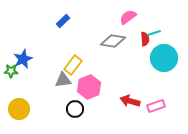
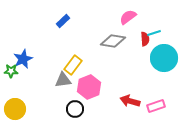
yellow circle: moved 4 px left
